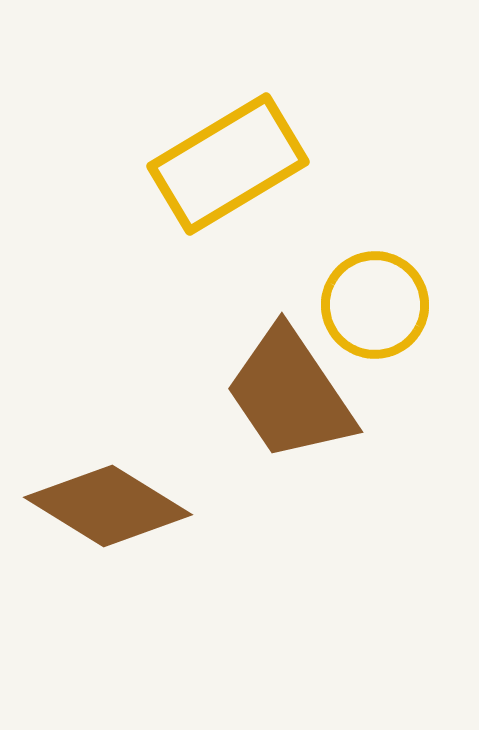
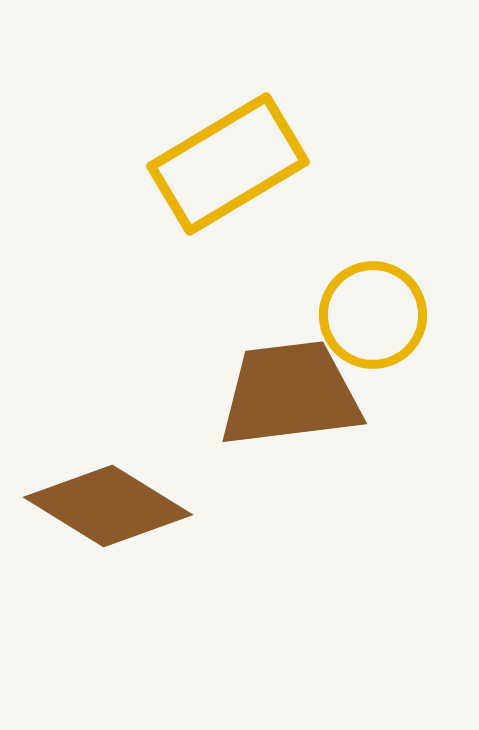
yellow circle: moved 2 px left, 10 px down
brown trapezoid: rotated 117 degrees clockwise
